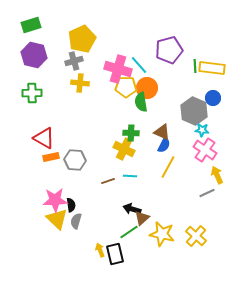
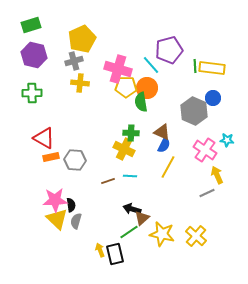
cyan line at (139, 65): moved 12 px right
cyan star at (202, 130): moved 25 px right, 10 px down
